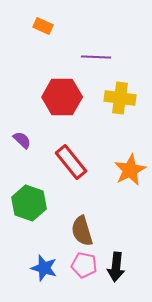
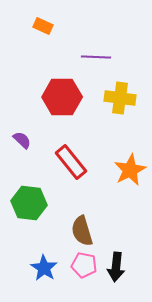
green hexagon: rotated 12 degrees counterclockwise
blue star: rotated 16 degrees clockwise
